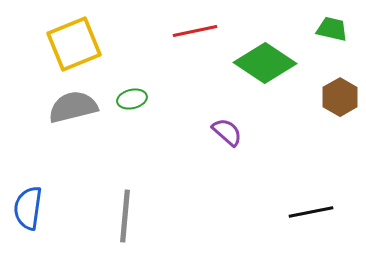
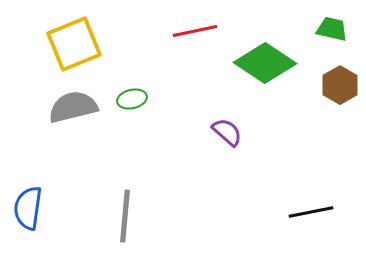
brown hexagon: moved 12 px up
